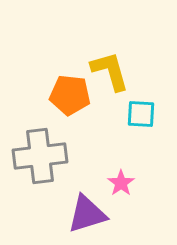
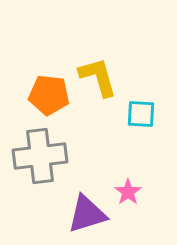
yellow L-shape: moved 12 px left, 6 px down
orange pentagon: moved 21 px left
pink star: moved 7 px right, 9 px down
